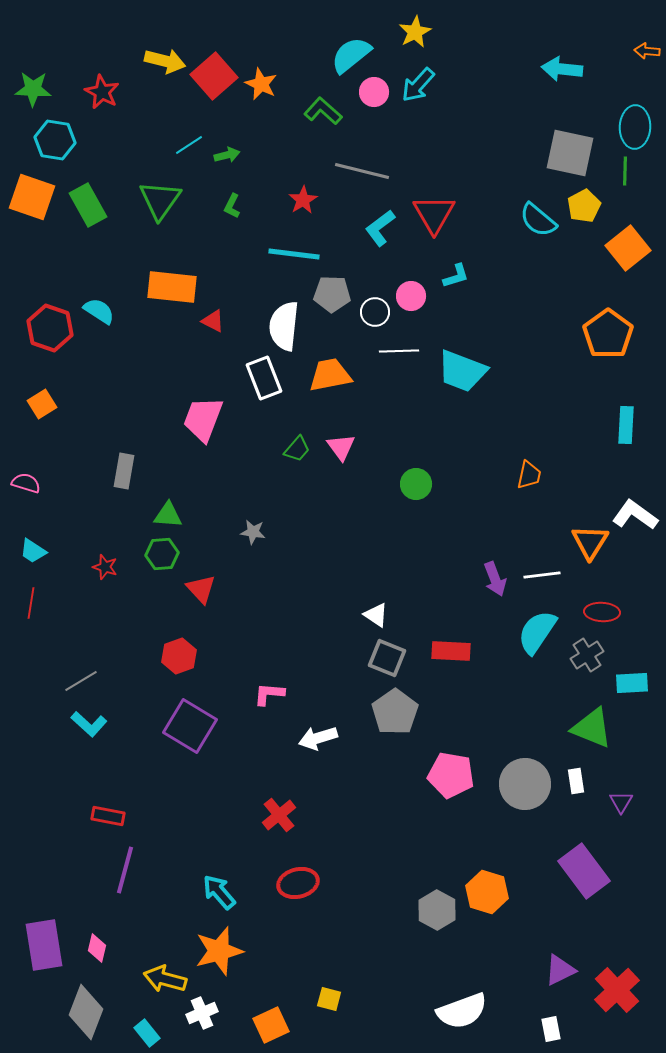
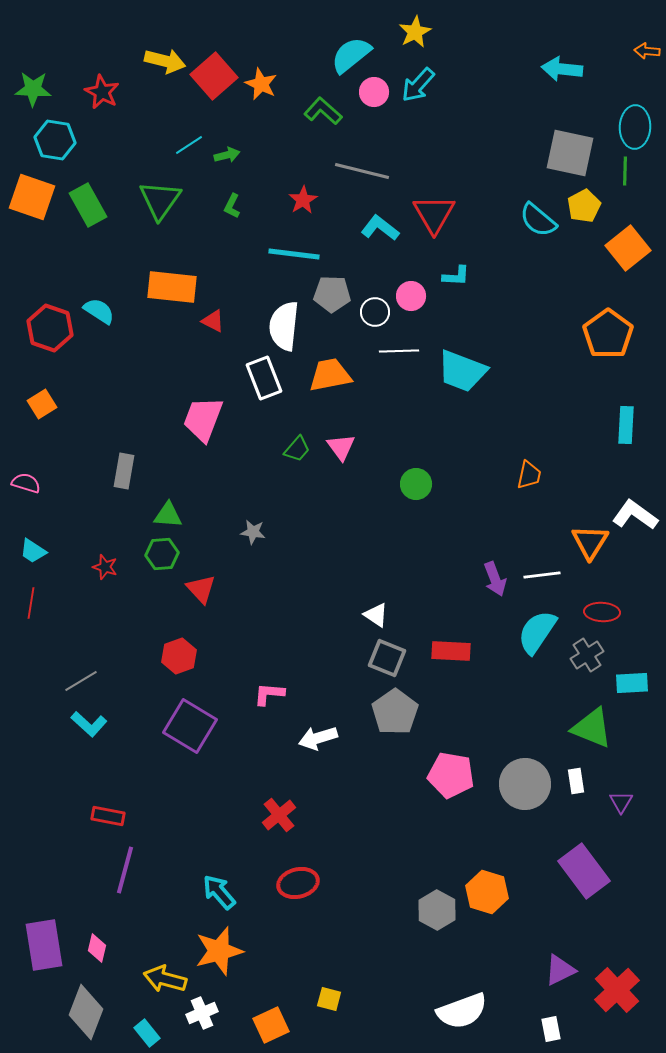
cyan L-shape at (380, 228): rotated 75 degrees clockwise
cyan L-shape at (456, 276): rotated 20 degrees clockwise
